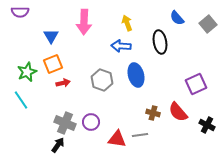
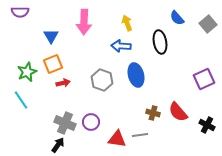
purple square: moved 8 px right, 5 px up
